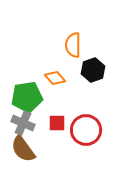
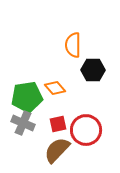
black hexagon: rotated 20 degrees clockwise
orange diamond: moved 10 px down
red square: moved 1 px right, 1 px down; rotated 12 degrees counterclockwise
brown semicircle: moved 34 px right, 1 px down; rotated 80 degrees clockwise
